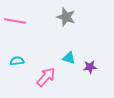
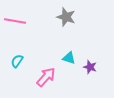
cyan semicircle: rotated 48 degrees counterclockwise
purple star: rotated 24 degrees clockwise
